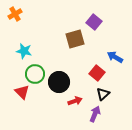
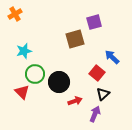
purple square: rotated 35 degrees clockwise
cyan star: rotated 28 degrees counterclockwise
blue arrow: moved 3 px left; rotated 14 degrees clockwise
